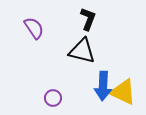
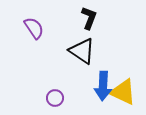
black L-shape: moved 1 px right, 1 px up
black triangle: rotated 20 degrees clockwise
purple circle: moved 2 px right
